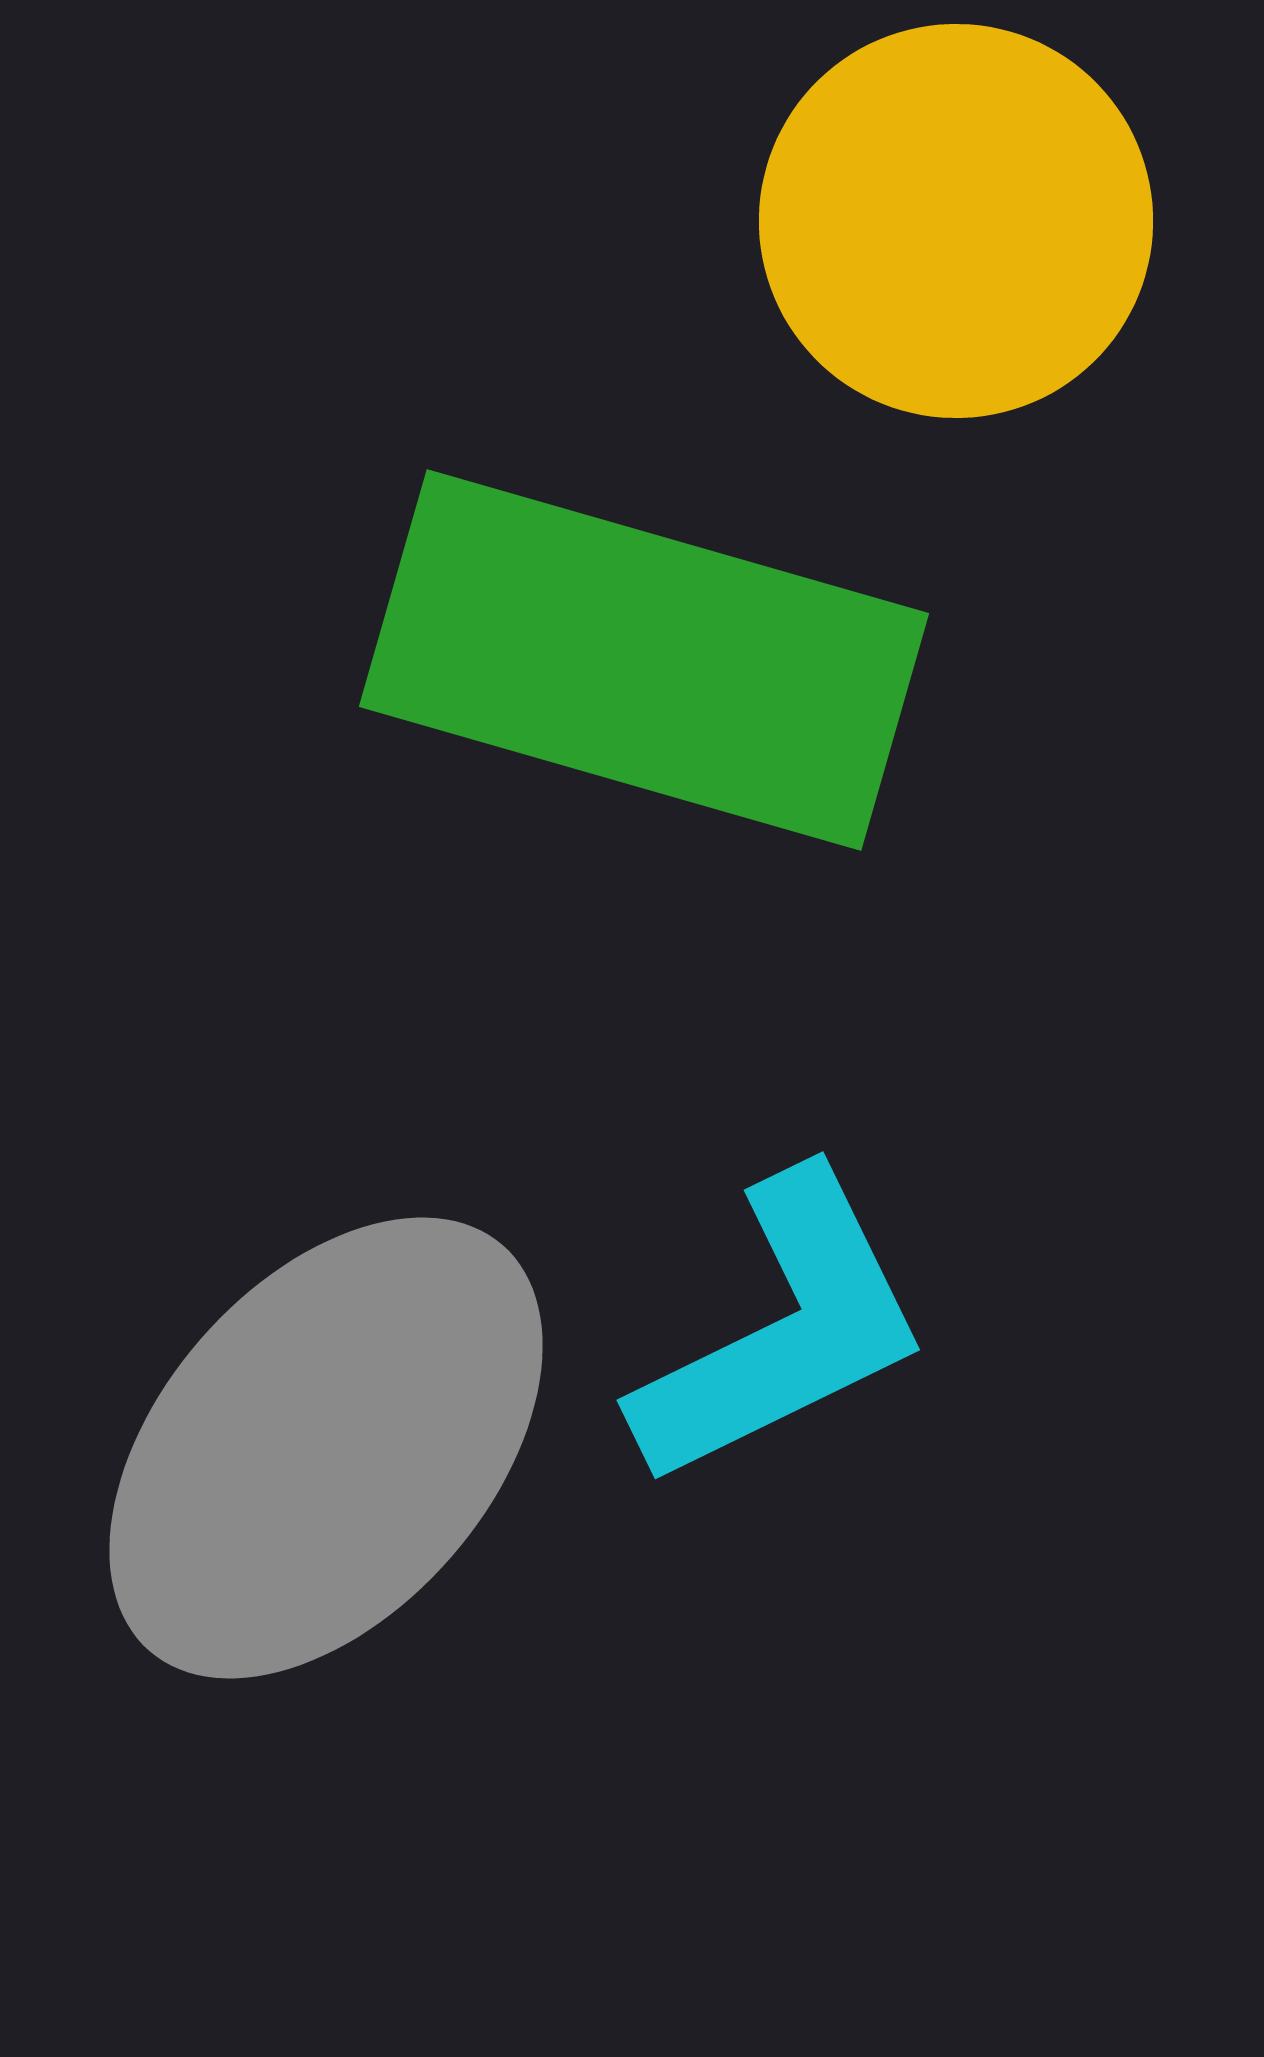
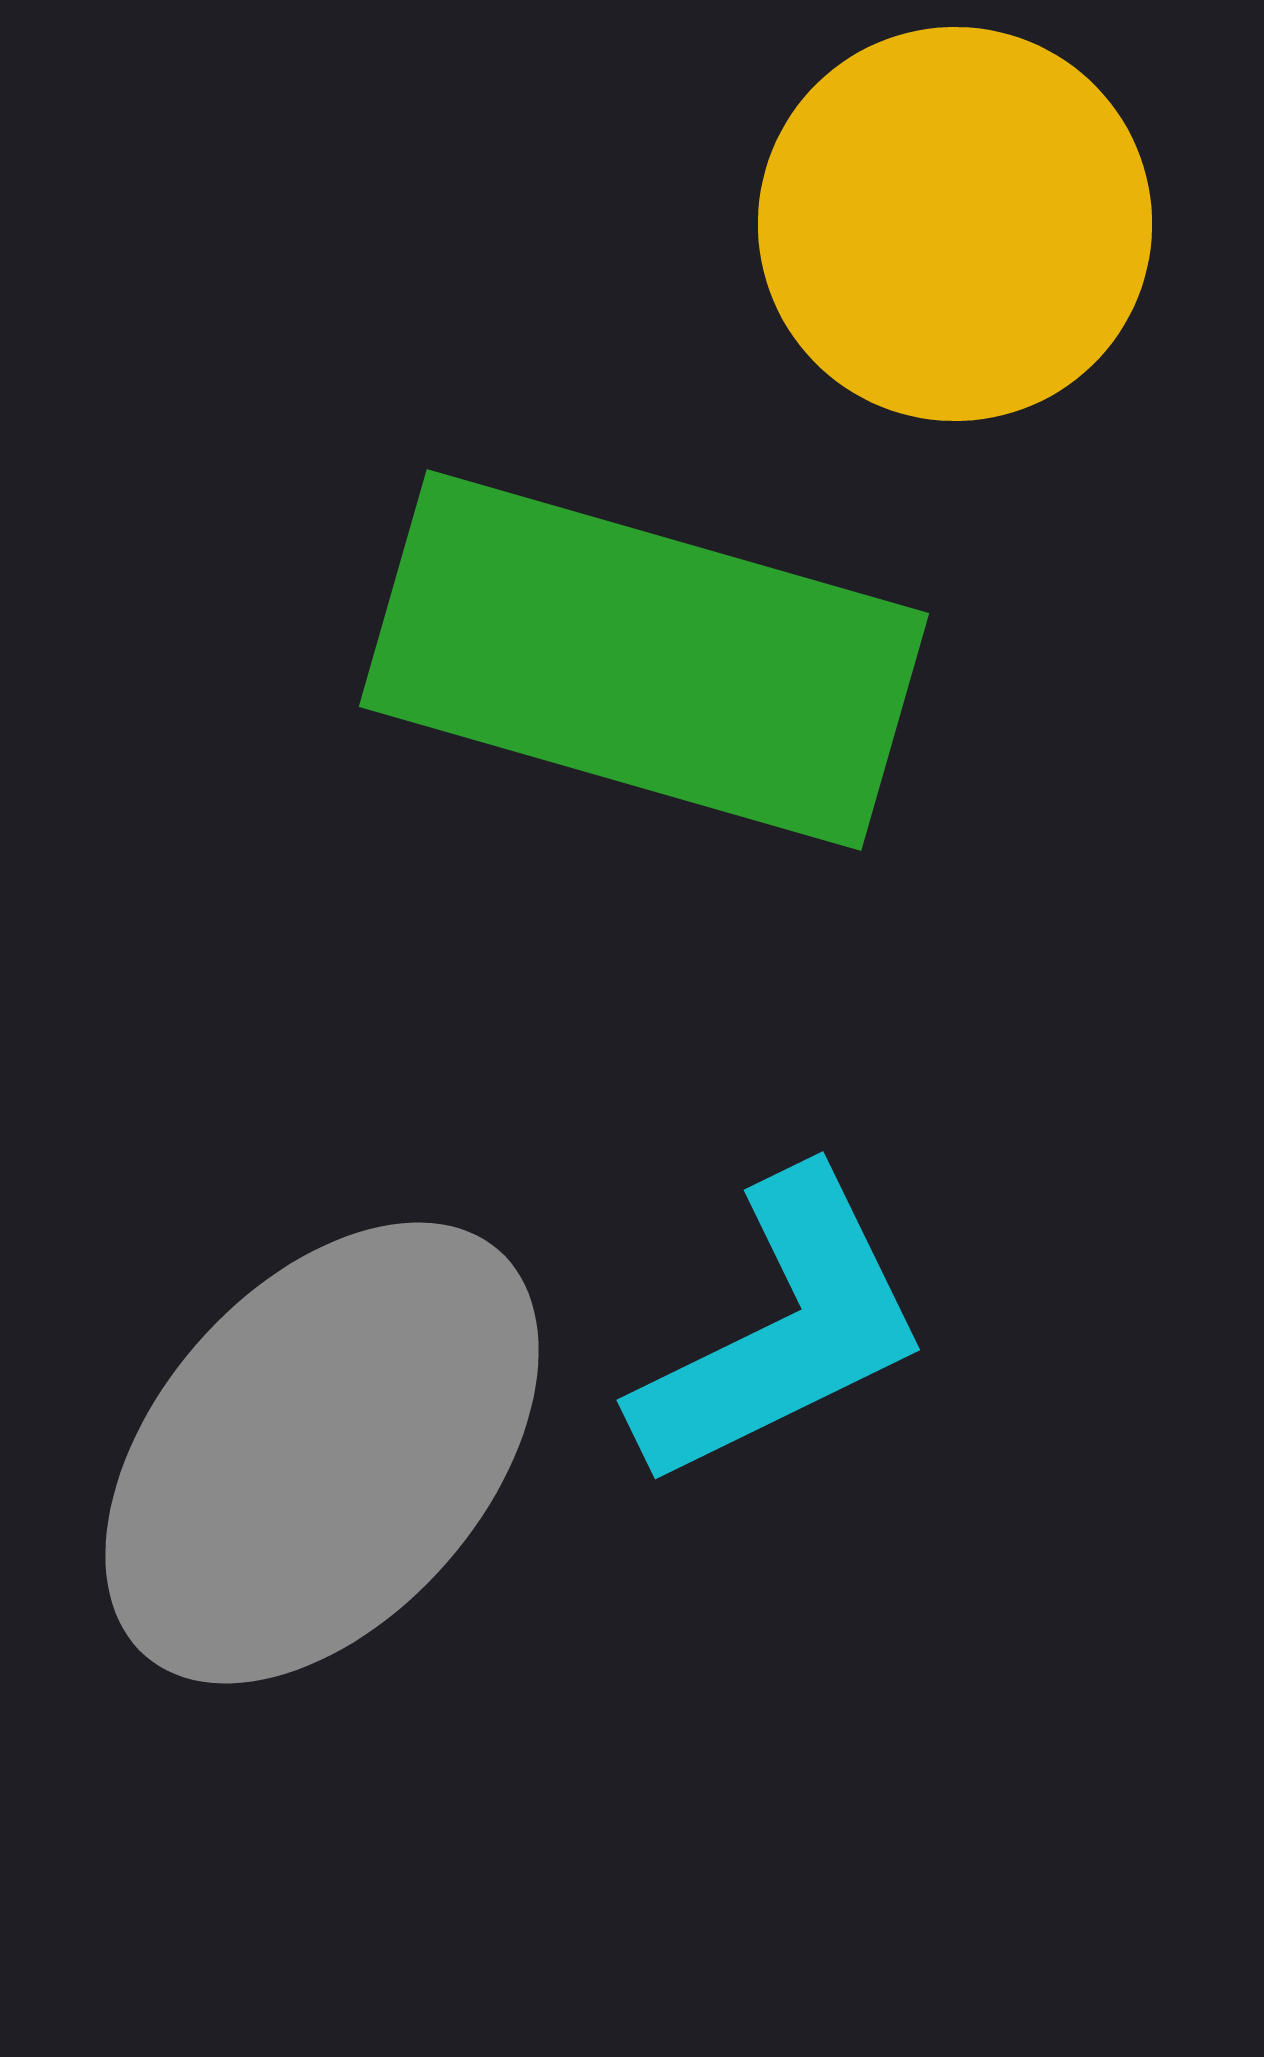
yellow circle: moved 1 px left, 3 px down
gray ellipse: moved 4 px left, 5 px down
